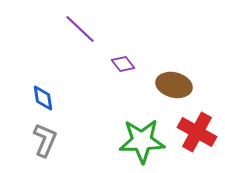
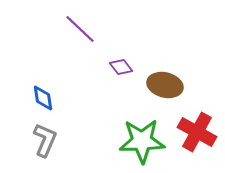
purple diamond: moved 2 px left, 3 px down
brown ellipse: moved 9 px left
